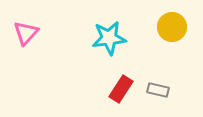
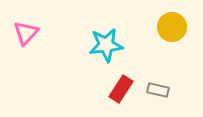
cyan star: moved 3 px left, 7 px down
